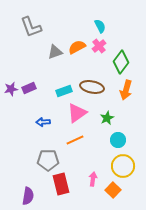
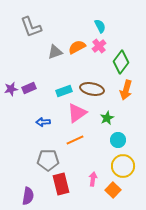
brown ellipse: moved 2 px down
